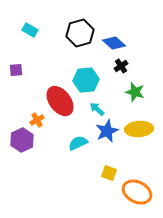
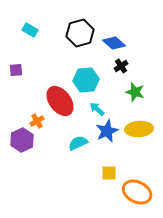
orange cross: moved 1 px down
yellow square: rotated 21 degrees counterclockwise
